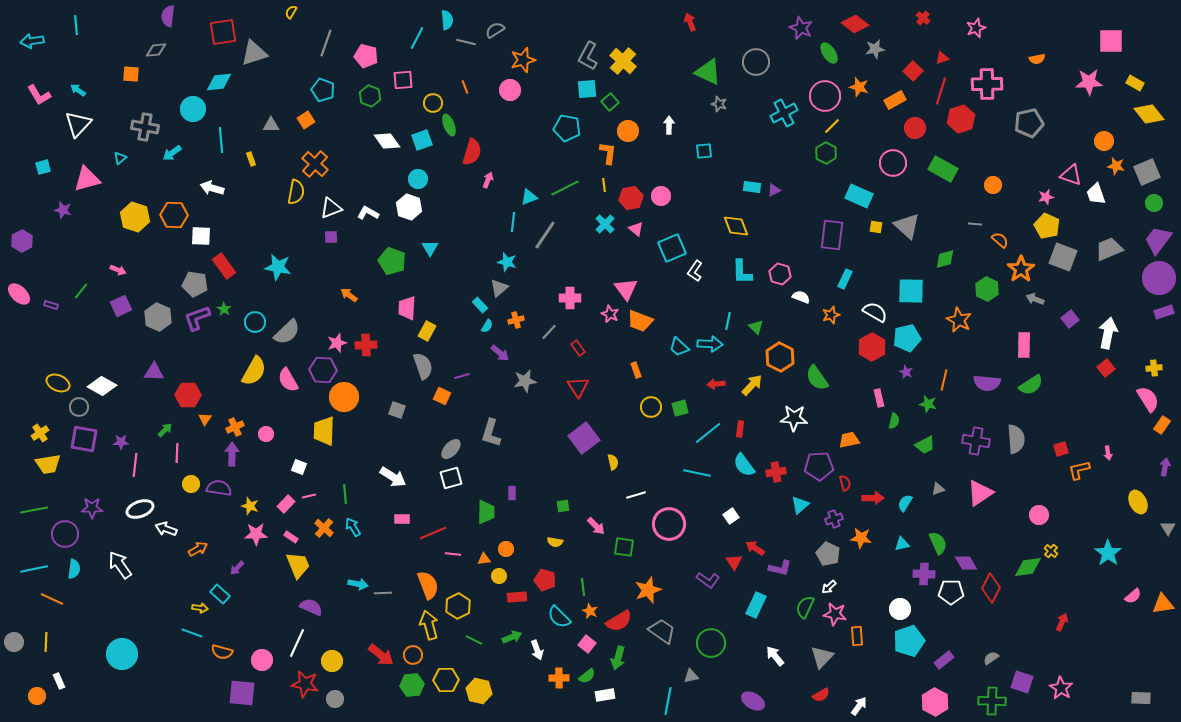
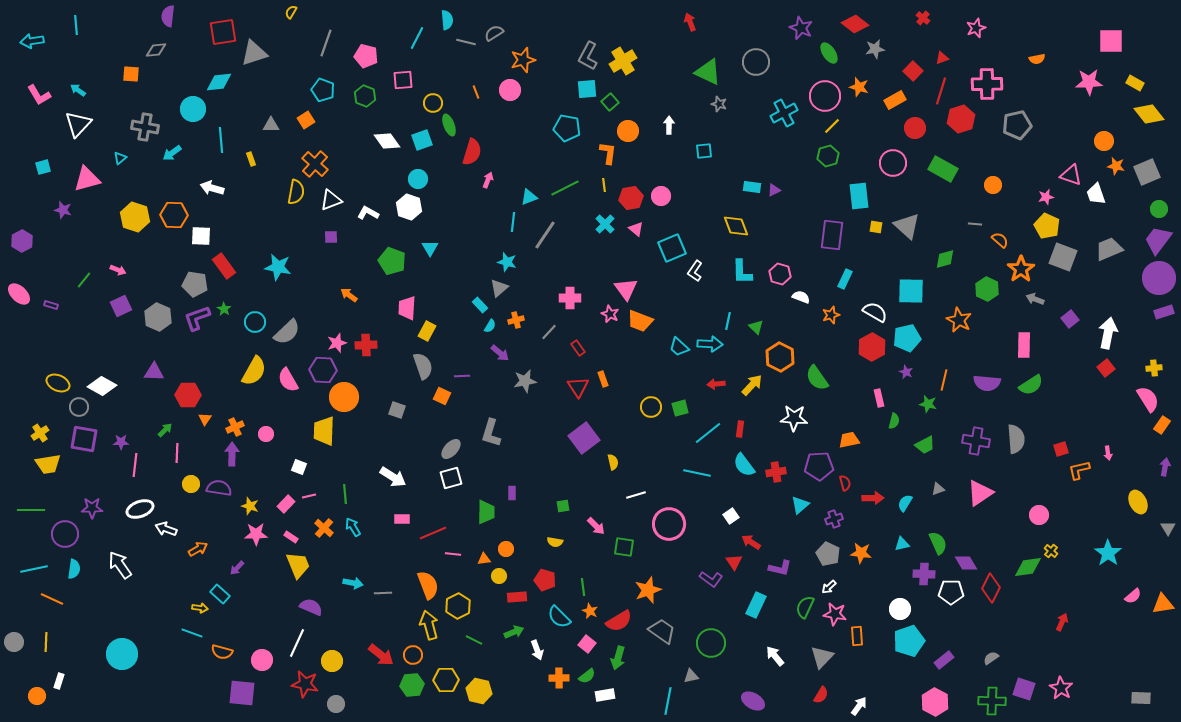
gray semicircle at (495, 30): moved 1 px left, 3 px down
yellow cross at (623, 61): rotated 16 degrees clockwise
orange line at (465, 87): moved 11 px right, 5 px down
green hexagon at (370, 96): moved 5 px left
gray pentagon at (1029, 123): moved 12 px left, 2 px down
green hexagon at (826, 153): moved 2 px right, 3 px down; rotated 15 degrees clockwise
cyan rectangle at (859, 196): rotated 60 degrees clockwise
green circle at (1154, 203): moved 5 px right, 6 px down
white triangle at (331, 208): moved 8 px up
green line at (81, 291): moved 3 px right, 11 px up
cyan semicircle at (487, 326): moved 3 px right
orange rectangle at (636, 370): moved 33 px left, 9 px down
purple line at (462, 376): rotated 14 degrees clockwise
green line at (34, 510): moved 3 px left; rotated 12 degrees clockwise
orange star at (861, 538): moved 15 px down
red arrow at (755, 548): moved 4 px left, 6 px up
purple L-shape at (708, 580): moved 3 px right, 1 px up
cyan arrow at (358, 584): moved 5 px left, 1 px up
green arrow at (512, 637): moved 2 px right, 5 px up
white rectangle at (59, 681): rotated 42 degrees clockwise
purple square at (1022, 682): moved 2 px right, 7 px down
red semicircle at (821, 695): rotated 30 degrees counterclockwise
gray circle at (335, 699): moved 1 px right, 5 px down
